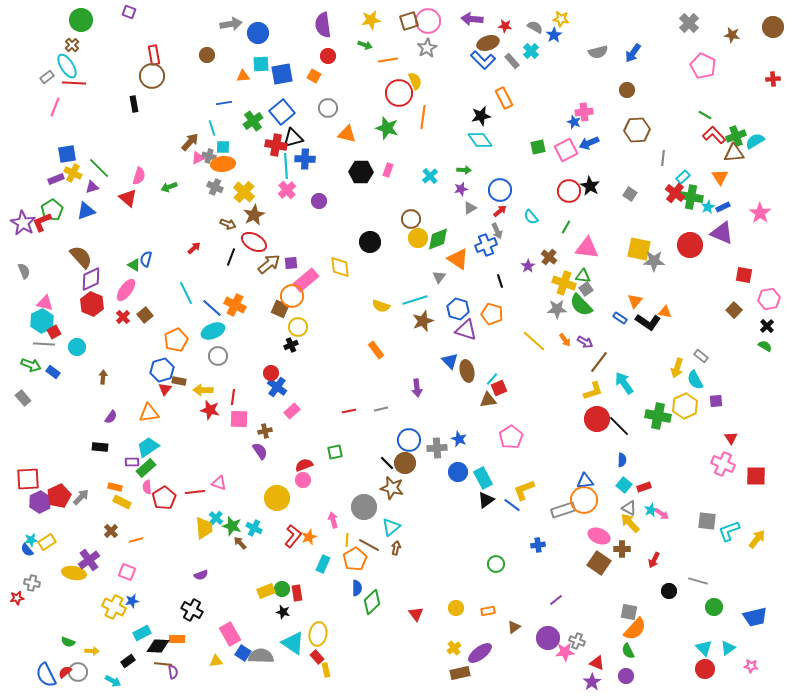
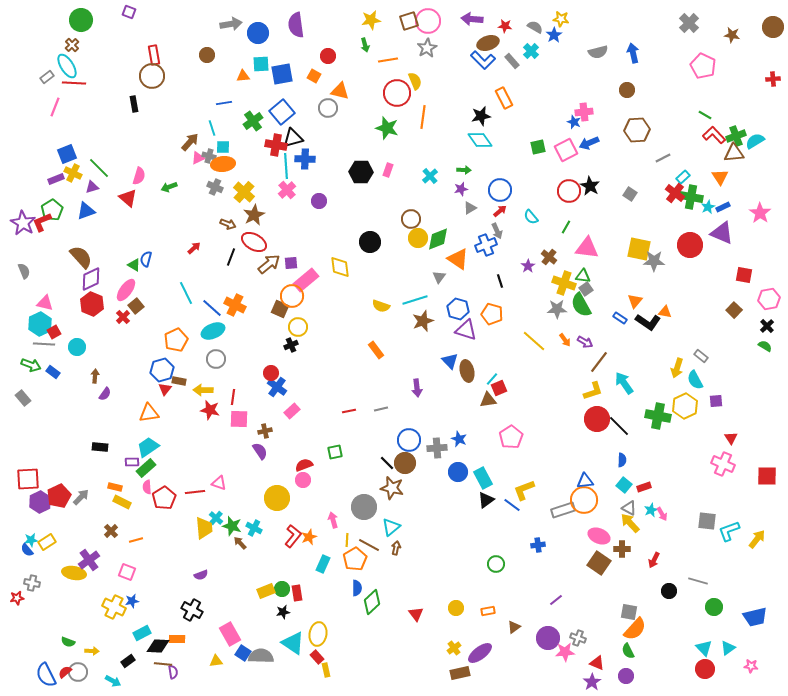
purple semicircle at (323, 25): moved 27 px left
green arrow at (365, 45): rotated 56 degrees clockwise
blue arrow at (633, 53): rotated 132 degrees clockwise
red circle at (399, 93): moved 2 px left
orange triangle at (347, 134): moved 7 px left, 43 px up
blue square at (67, 154): rotated 12 degrees counterclockwise
gray line at (663, 158): rotated 56 degrees clockwise
green semicircle at (581, 305): rotated 15 degrees clockwise
brown square at (145, 315): moved 9 px left, 9 px up
cyan hexagon at (42, 321): moved 2 px left, 3 px down
gray circle at (218, 356): moved 2 px left, 3 px down
brown arrow at (103, 377): moved 8 px left, 1 px up
purple semicircle at (111, 417): moved 6 px left, 23 px up
red square at (756, 476): moved 11 px right
pink arrow at (662, 514): rotated 24 degrees clockwise
black star at (283, 612): rotated 24 degrees counterclockwise
gray cross at (577, 641): moved 1 px right, 3 px up
